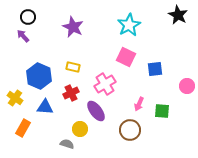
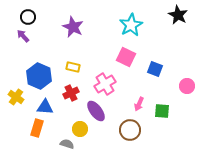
cyan star: moved 2 px right
blue square: rotated 28 degrees clockwise
yellow cross: moved 1 px right, 1 px up
orange rectangle: moved 14 px right; rotated 12 degrees counterclockwise
